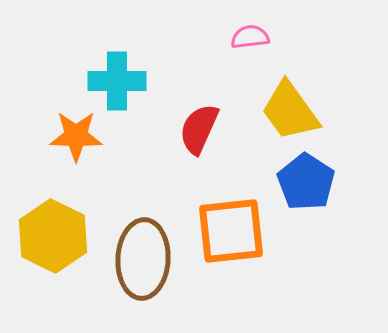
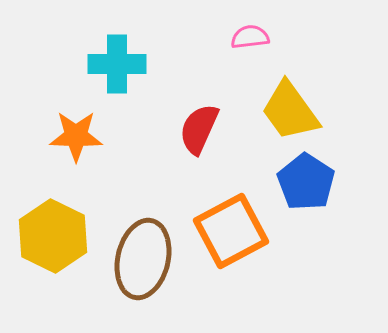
cyan cross: moved 17 px up
orange square: rotated 22 degrees counterclockwise
brown ellipse: rotated 10 degrees clockwise
